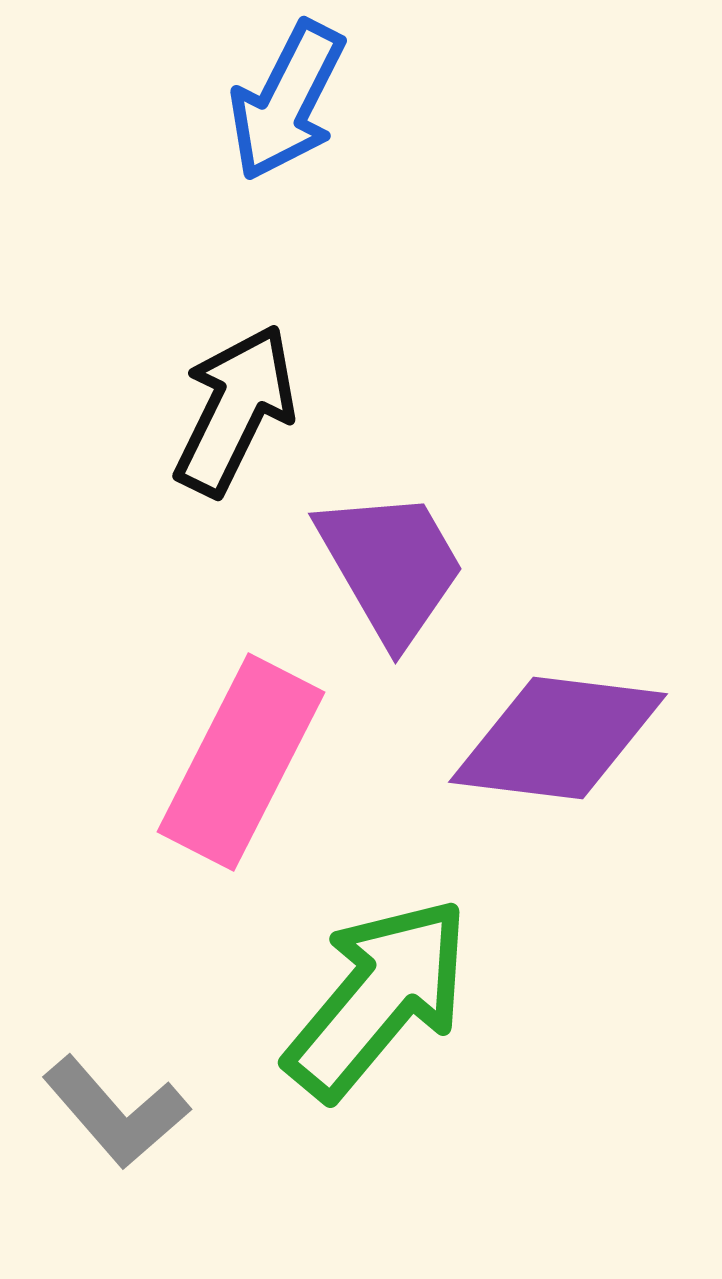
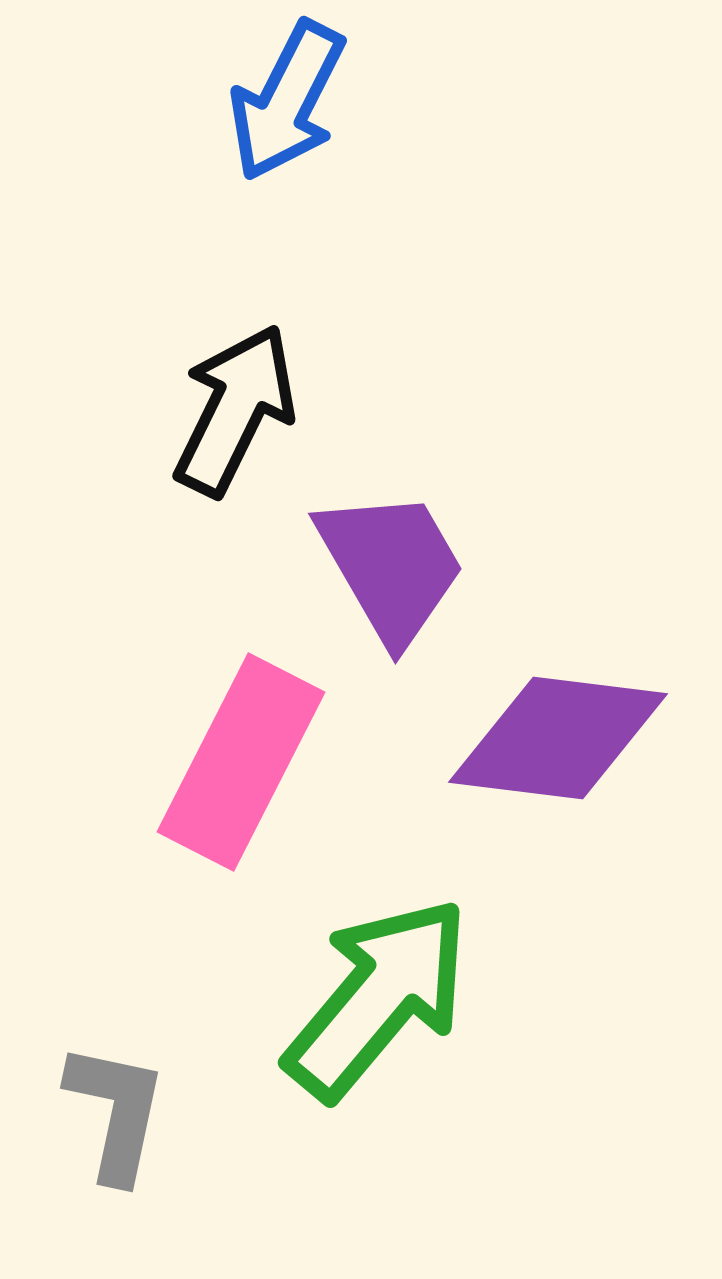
gray L-shape: rotated 127 degrees counterclockwise
